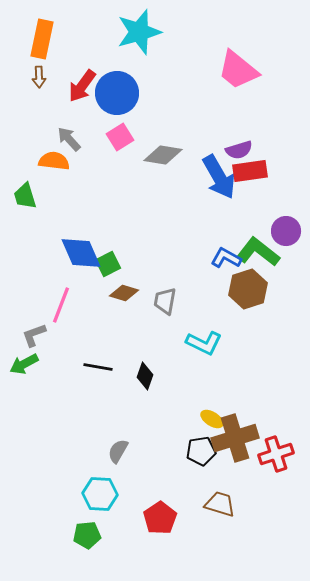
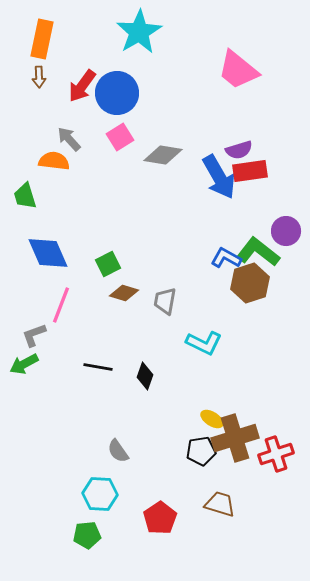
cyan star: rotated 15 degrees counterclockwise
blue diamond: moved 33 px left
brown hexagon: moved 2 px right, 6 px up
gray semicircle: rotated 65 degrees counterclockwise
